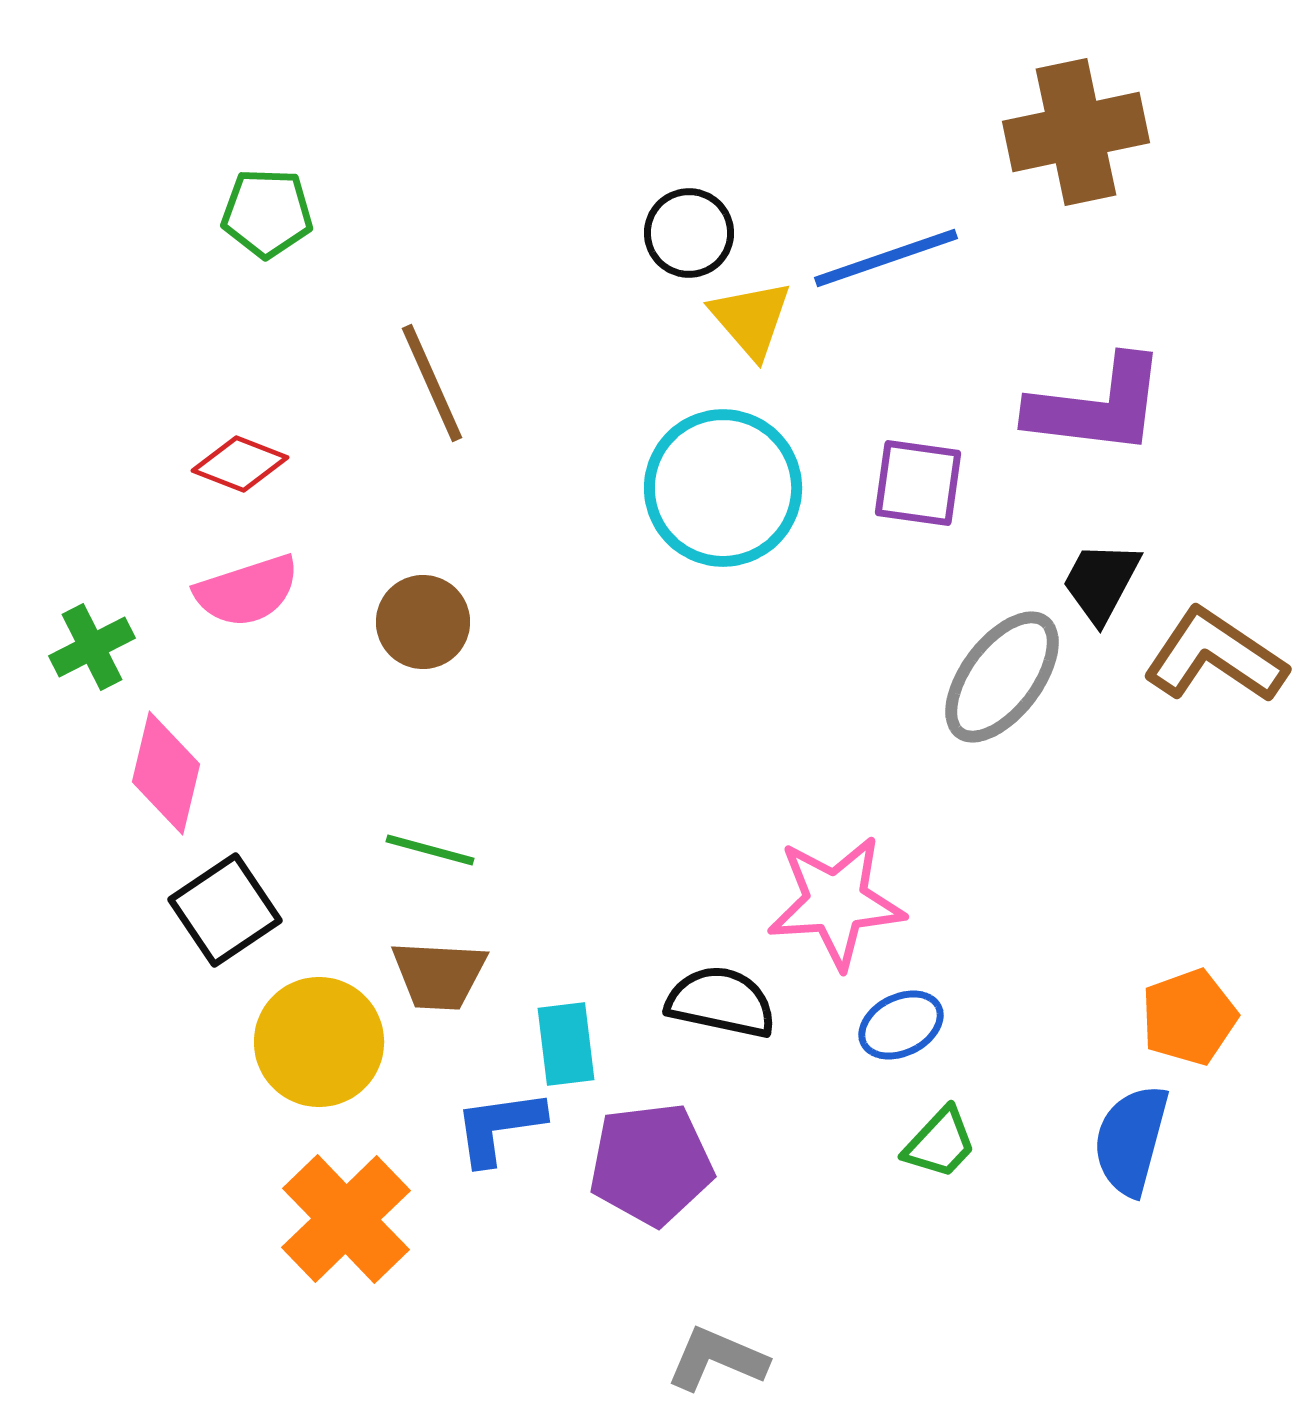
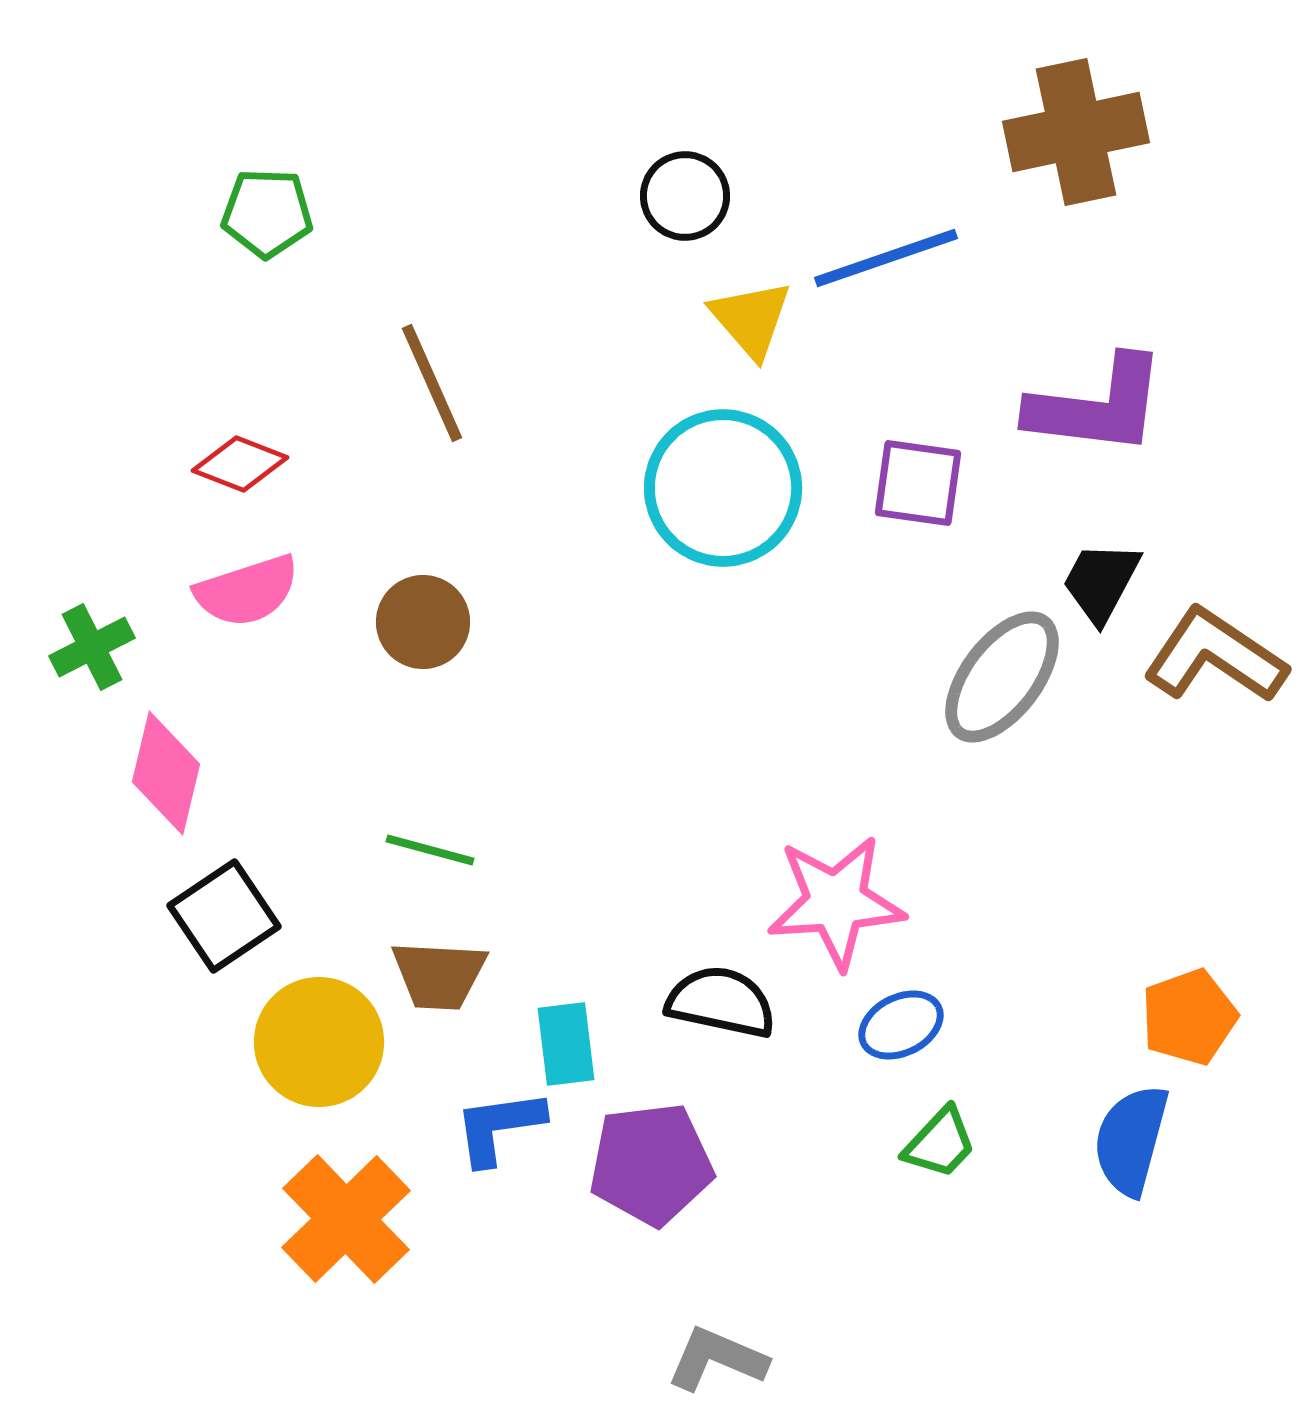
black circle: moved 4 px left, 37 px up
black square: moved 1 px left, 6 px down
